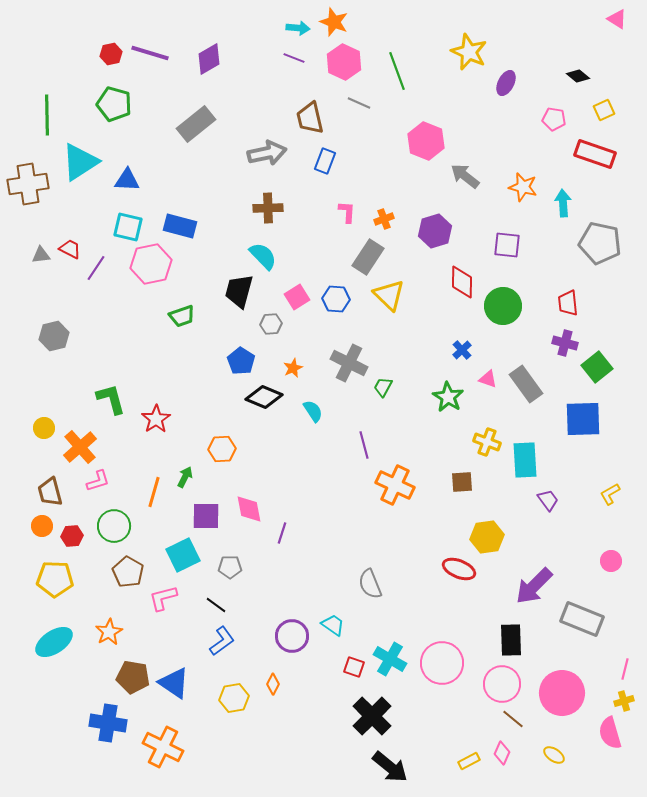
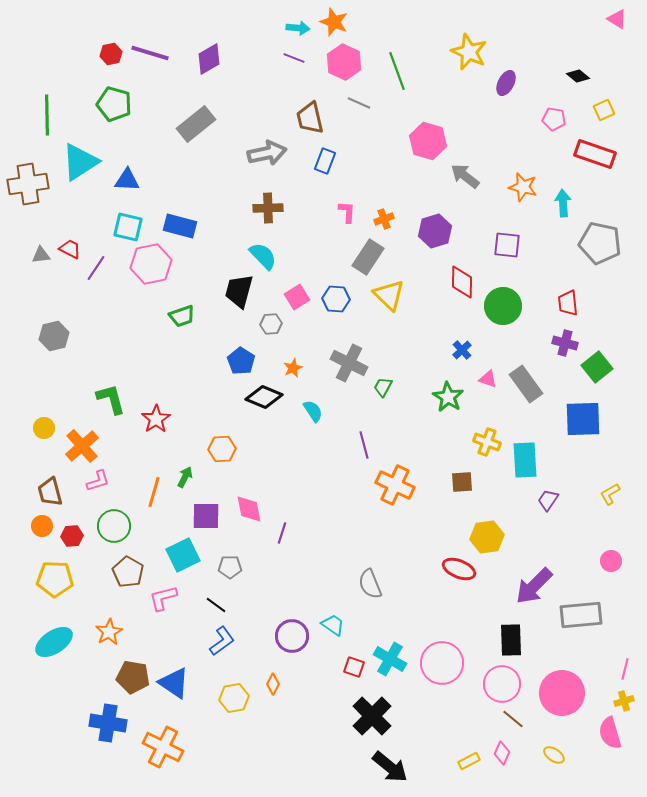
pink hexagon at (426, 141): moved 2 px right; rotated 6 degrees counterclockwise
orange cross at (80, 447): moved 2 px right, 1 px up
purple trapezoid at (548, 500): rotated 110 degrees counterclockwise
gray rectangle at (582, 619): moved 1 px left, 4 px up; rotated 27 degrees counterclockwise
